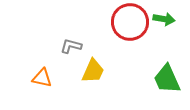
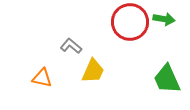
gray L-shape: rotated 25 degrees clockwise
